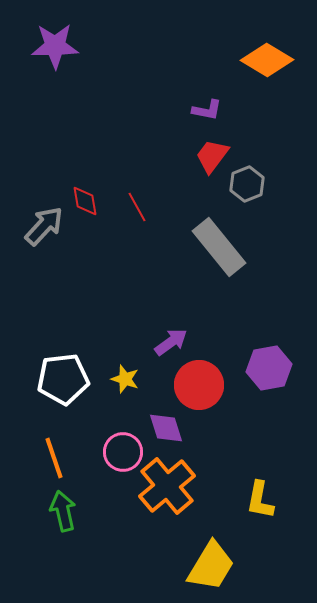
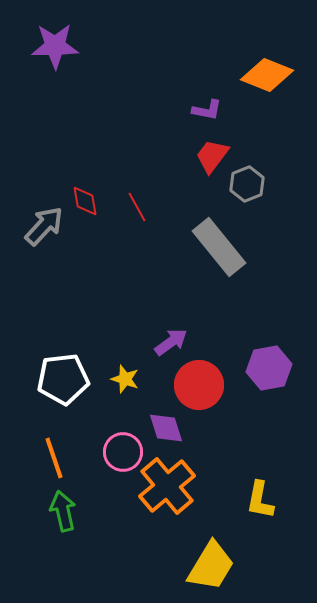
orange diamond: moved 15 px down; rotated 9 degrees counterclockwise
